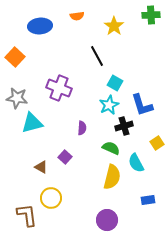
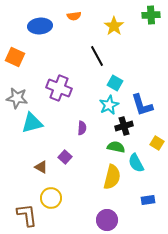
orange semicircle: moved 3 px left
orange square: rotated 18 degrees counterclockwise
yellow square: rotated 24 degrees counterclockwise
green semicircle: moved 5 px right, 1 px up; rotated 12 degrees counterclockwise
